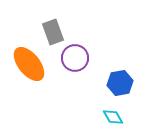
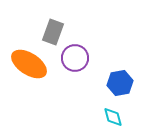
gray rectangle: rotated 40 degrees clockwise
orange ellipse: rotated 18 degrees counterclockwise
cyan diamond: rotated 15 degrees clockwise
